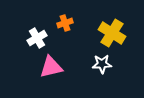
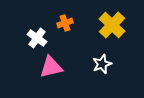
yellow cross: moved 8 px up; rotated 12 degrees clockwise
white cross: rotated 24 degrees counterclockwise
white star: rotated 18 degrees counterclockwise
